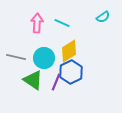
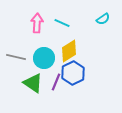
cyan semicircle: moved 2 px down
blue hexagon: moved 2 px right, 1 px down
green triangle: moved 3 px down
